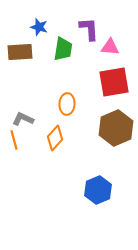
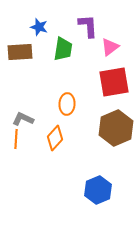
purple L-shape: moved 1 px left, 3 px up
pink triangle: rotated 42 degrees counterclockwise
orange line: moved 2 px right, 1 px up; rotated 18 degrees clockwise
